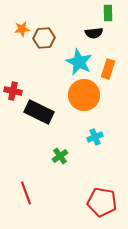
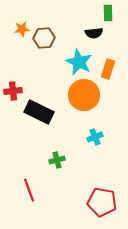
red cross: rotated 18 degrees counterclockwise
green cross: moved 3 px left, 4 px down; rotated 21 degrees clockwise
red line: moved 3 px right, 3 px up
